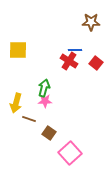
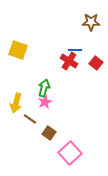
yellow square: rotated 18 degrees clockwise
pink star: moved 1 px down; rotated 24 degrees counterclockwise
brown line: moved 1 px right; rotated 16 degrees clockwise
